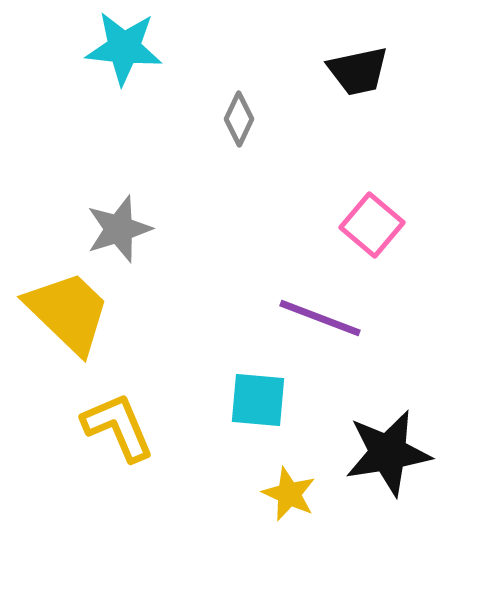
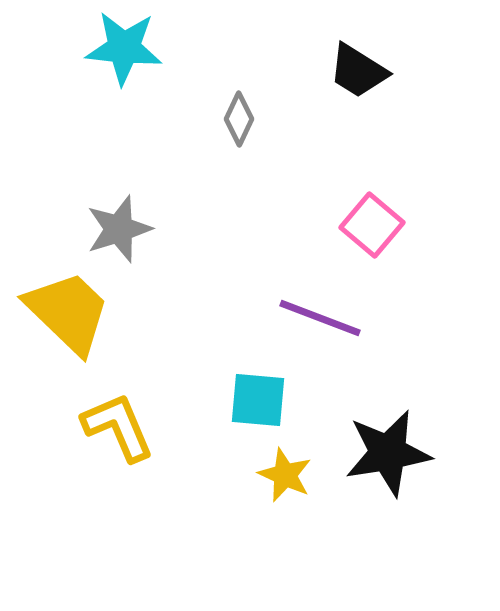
black trapezoid: rotated 44 degrees clockwise
yellow star: moved 4 px left, 19 px up
